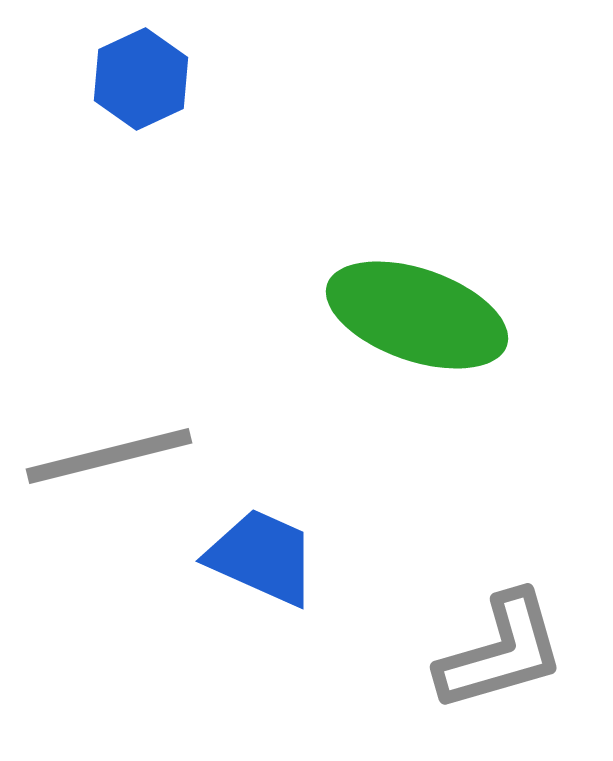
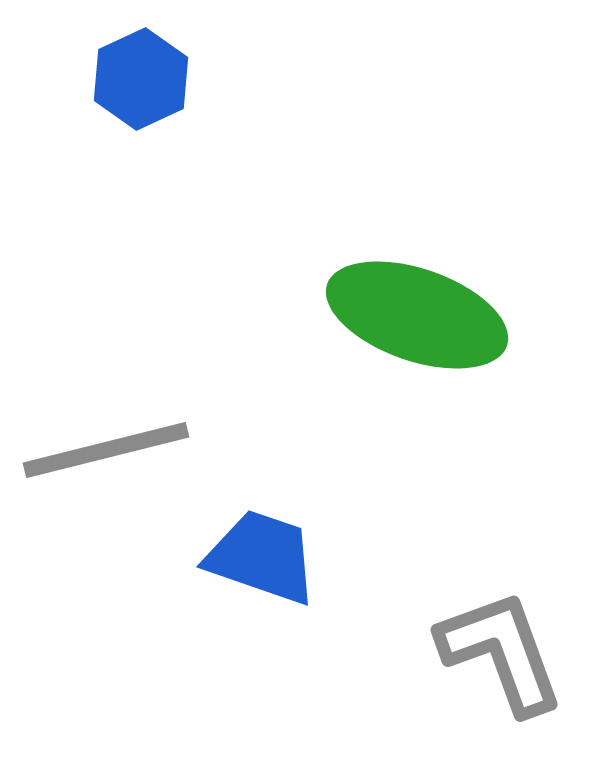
gray line: moved 3 px left, 6 px up
blue trapezoid: rotated 5 degrees counterclockwise
gray L-shape: rotated 94 degrees counterclockwise
